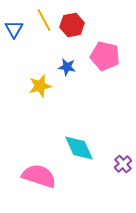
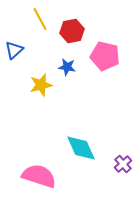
yellow line: moved 4 px left, 1 px up
red hexagon: moved 6 px down
blue triangle: moved 21 px down; rotated 18 degrees clockwise
yellow star: moved 1 px right, 1 px up
cyan diamond: moved 2 px right
